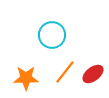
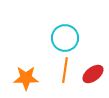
cyan circle: moved 13 px right, 3 px down
orange line: moved 2 px up; rotated 30 degrees counterclockwise
